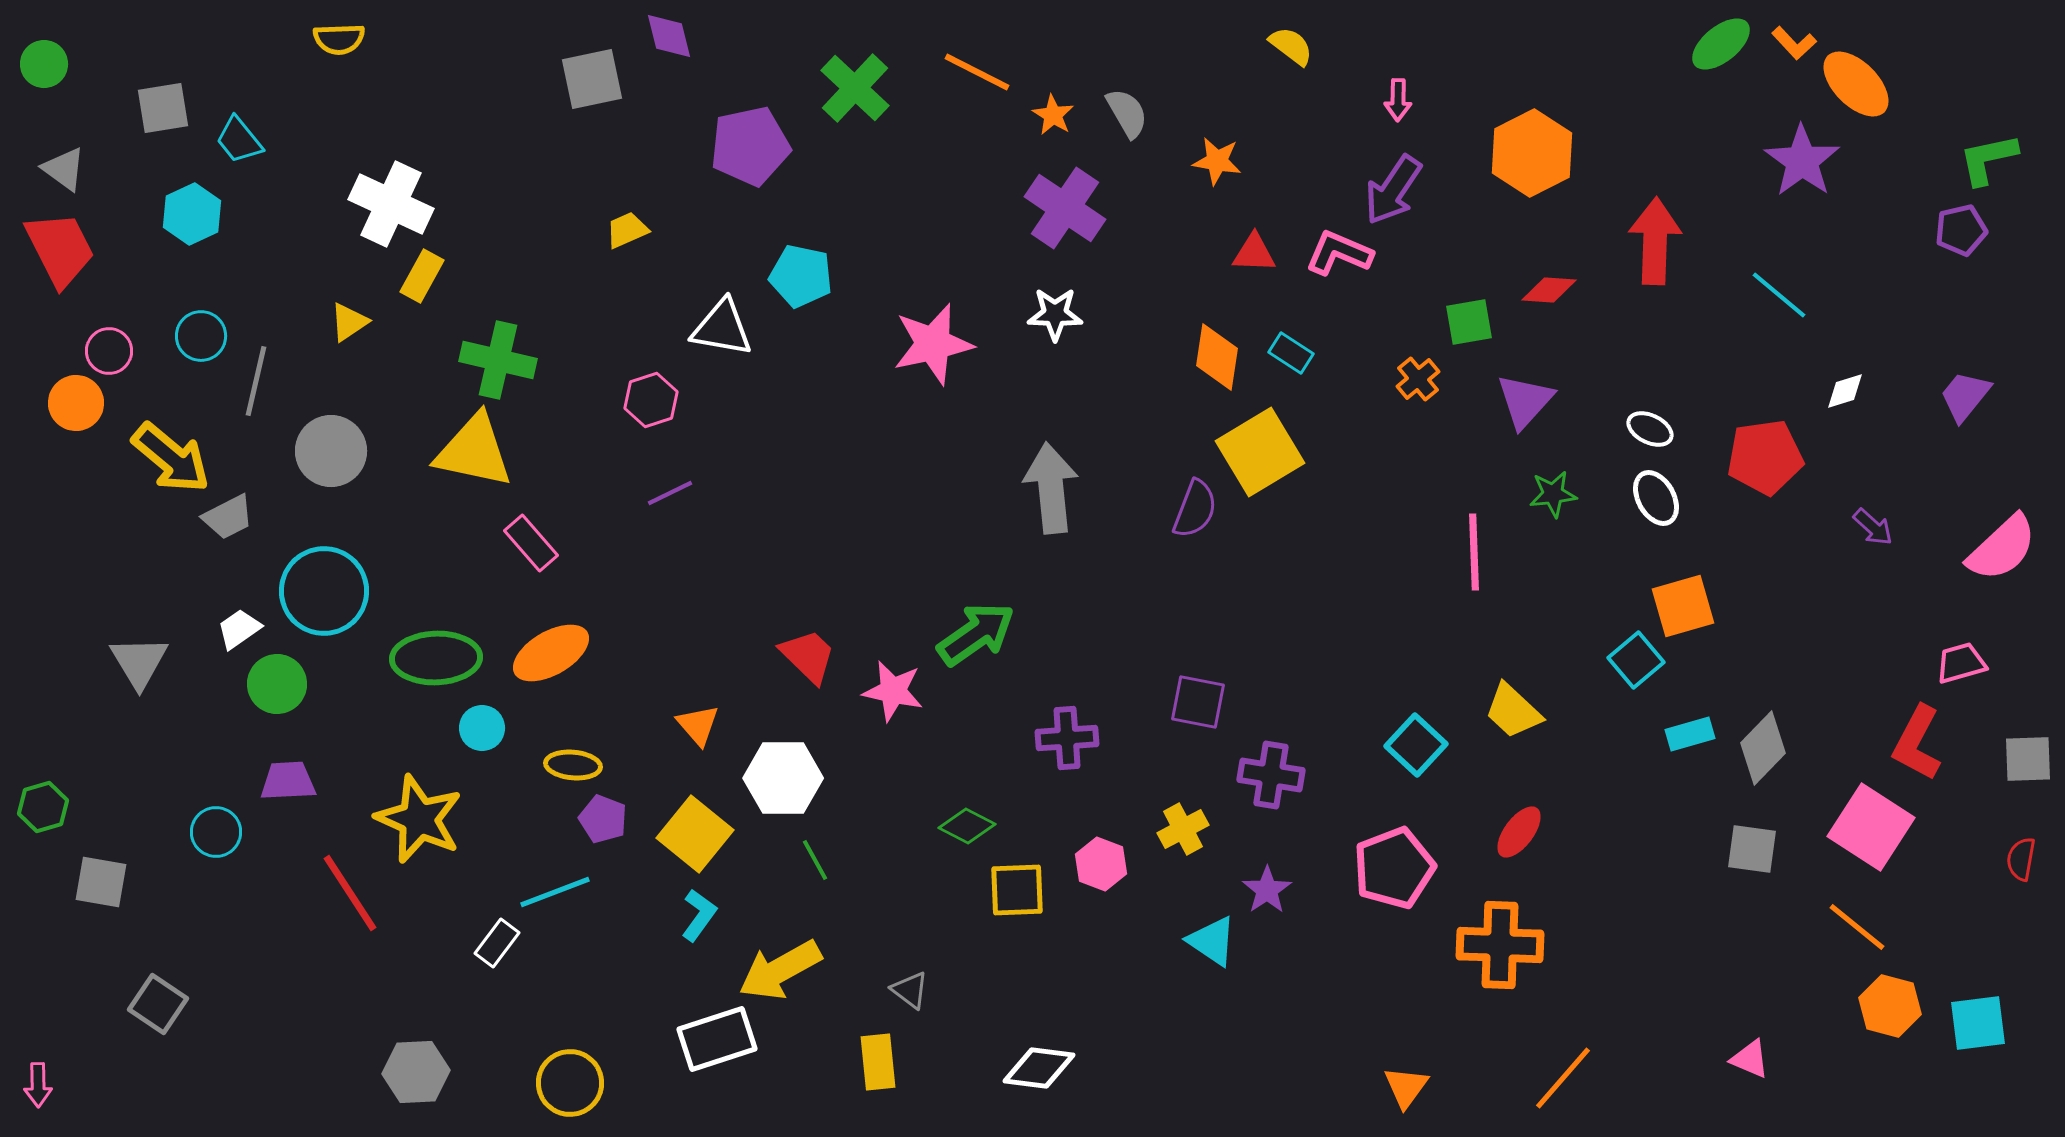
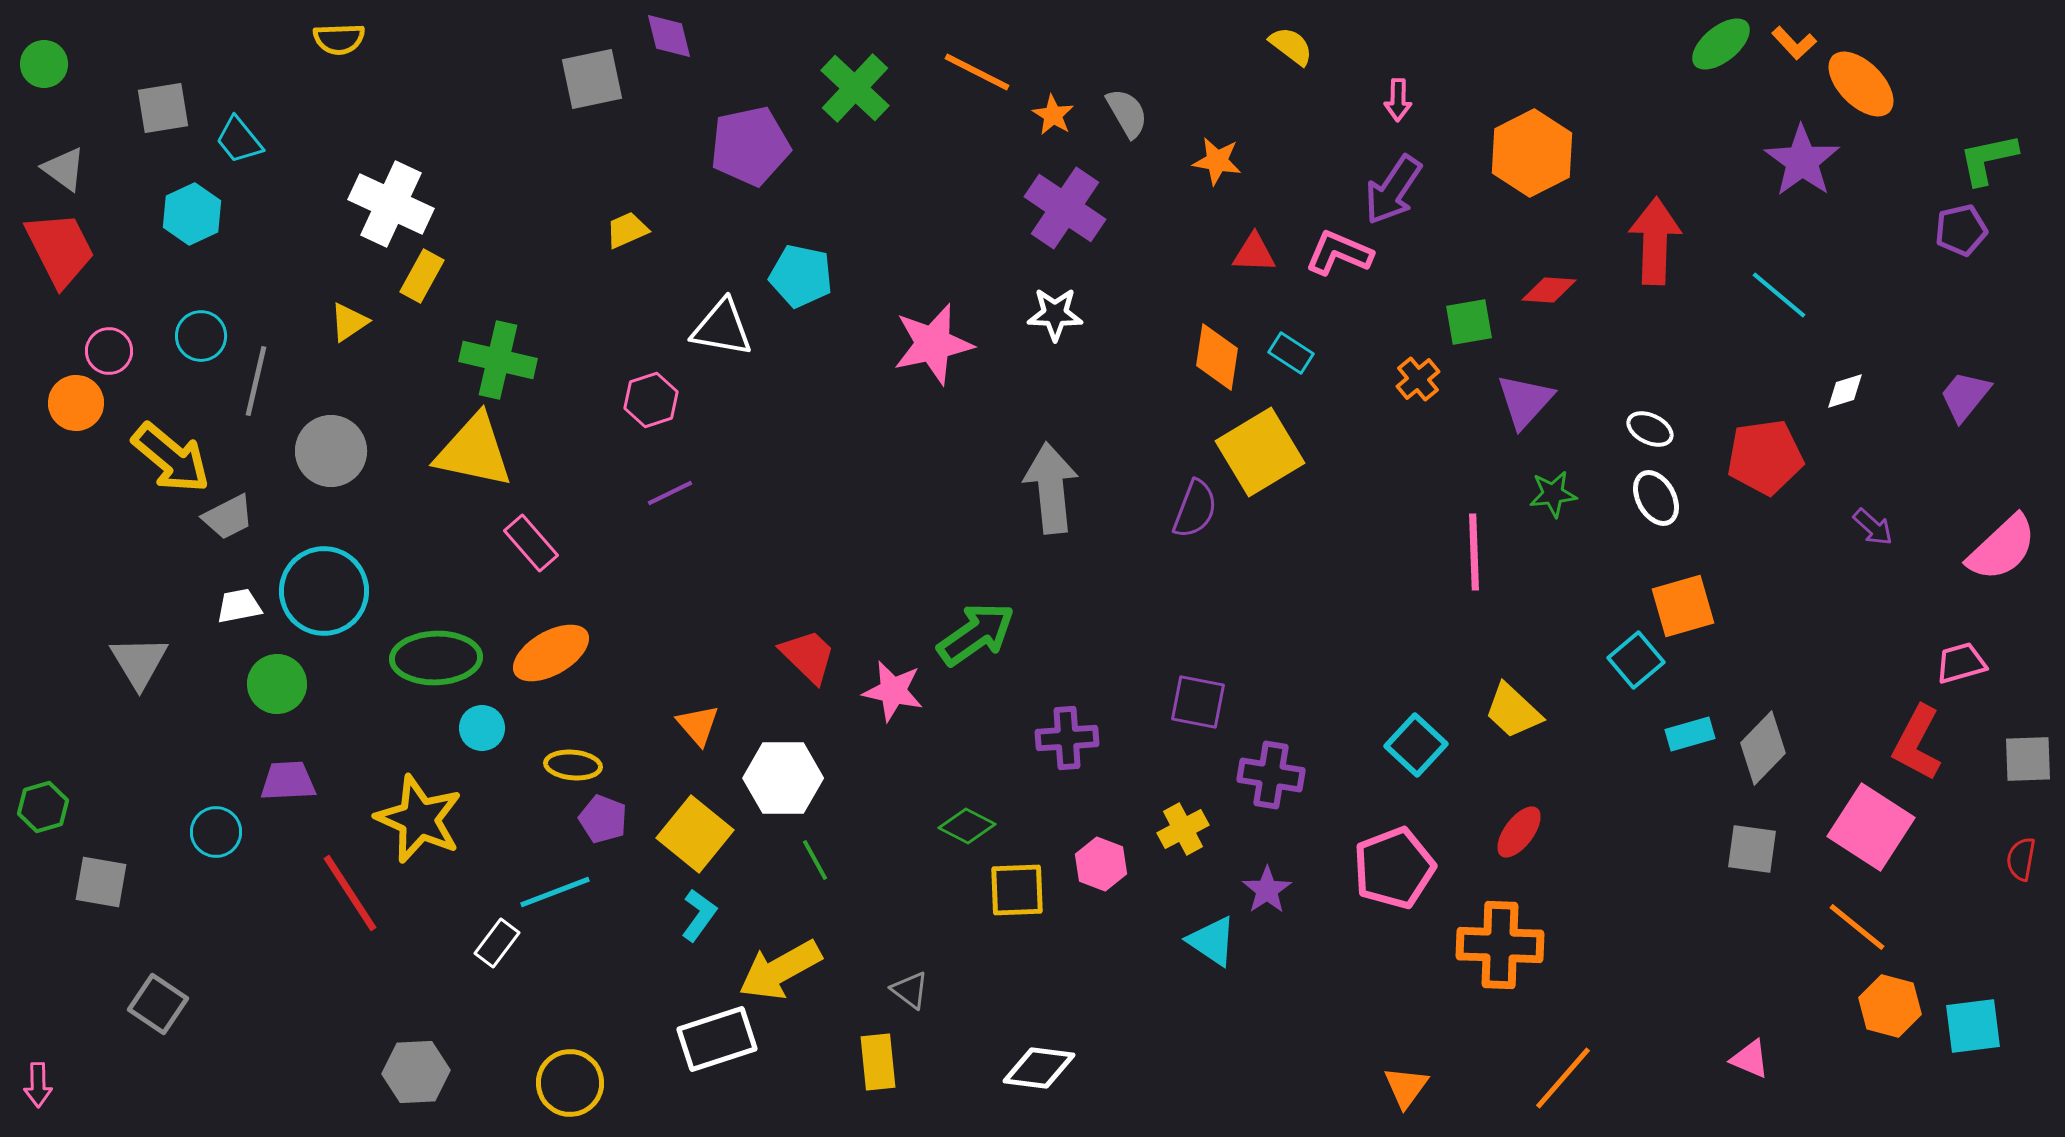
orange ellipse at (1856, 84): moved 5 px right
white trapezoid at (239, 629): moved 23 px up; rotated 24 degrees clockwise
cyan square at (1978, 1023): moved 5 px left, 3 px down
